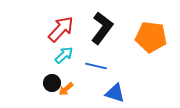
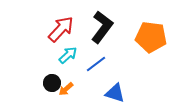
black L-shape: moved 1 px up
cyan arrow: moved 4 px right
blue line: moved 2 px up; rotated 50 degrees counterclockwise
